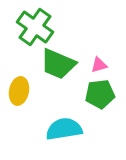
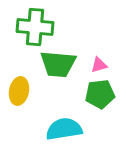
green cross: rotated 30 degrees counterclockwise
green trapezoid: rotated 18 degrees counterclockwise
